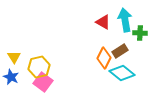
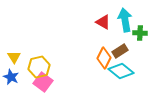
cyan diamond: moved 1 px left, 2 px up
